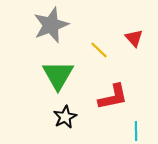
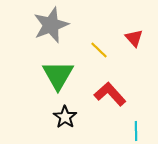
red L-shape: moved 3 px left, 3 px up; rotated 120 degrees counterclockwise
black star: rotated 10 degrees counterclockwise
